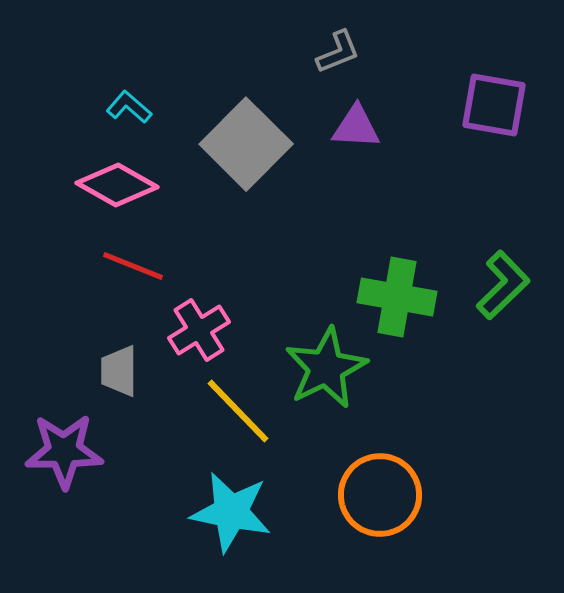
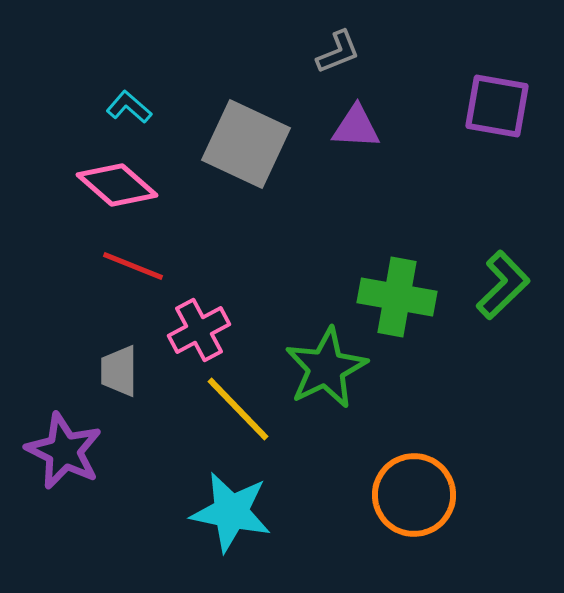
purple square: moved 3 px right, 1 px down
gray square: rotated 20 degrees counterclockwise
pink diamond: rotated 12 degrees clockwise
pink cross: rotated 4 degrees clockwise
yellow line: moved 2 px up
purple star: rotated 26 degrees clockwise
orange circle: moved 34 px right
